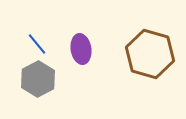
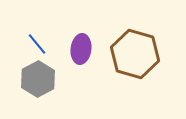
purple ellipse: rotated 16 degrees clockwise
brown hexagon: moved 15 px left
